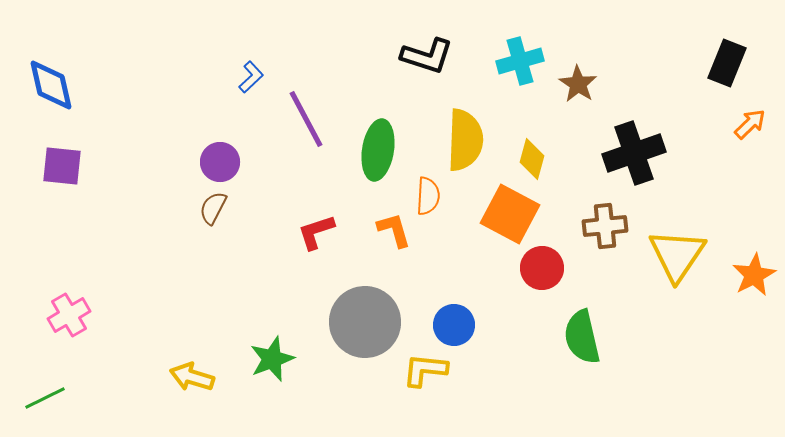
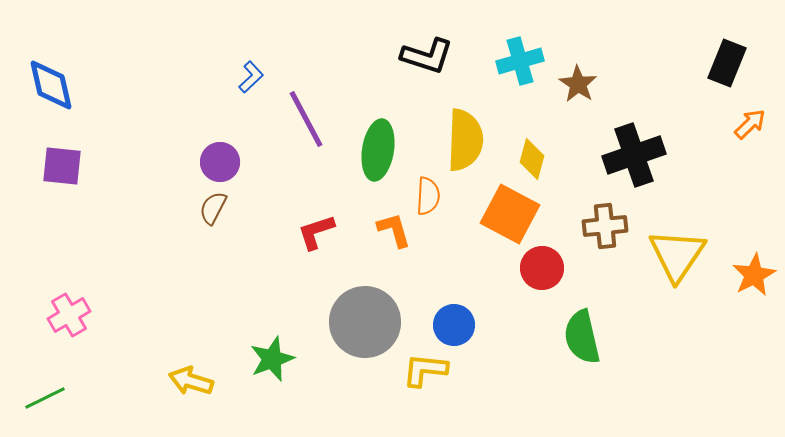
black cross: moved 2 px down
yellow arrow: moved 1 px left, 4 px down
